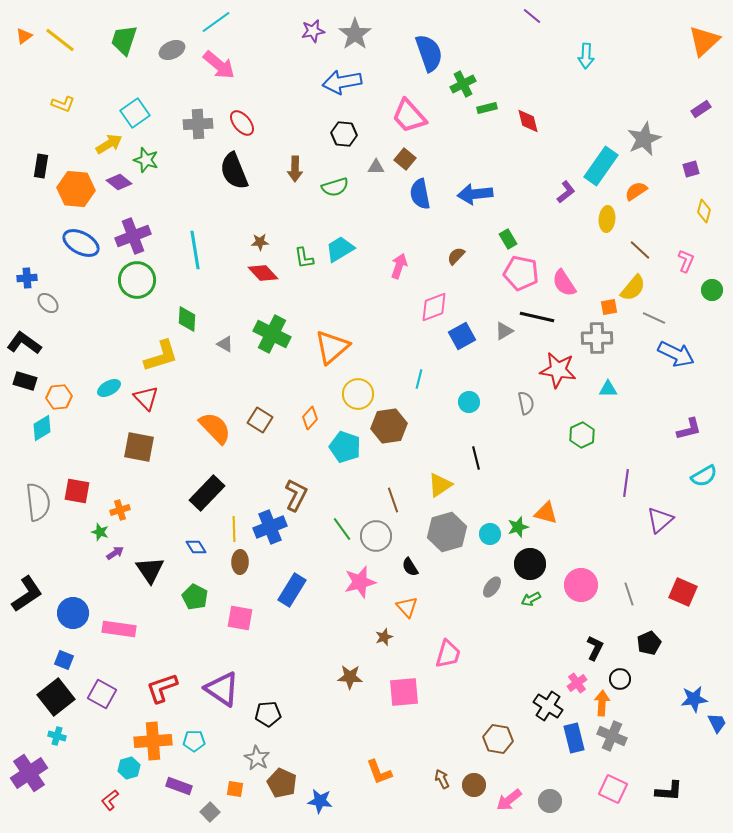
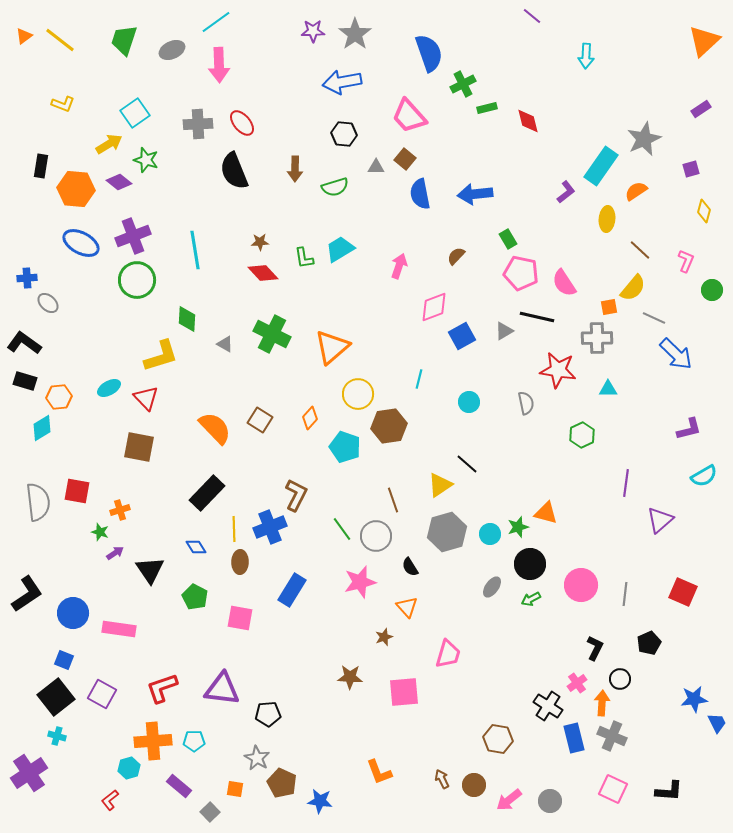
purple star at (313, 31): rotated 10 degrees clockwise
pink arrow at (219, 65): rotated 48 degrees clockwise
blue arrow at (676, 354): rotated 18 degrees clockwise
black line at (476, 458): moved 9 px left, 6 px down; rotated 35 degrees counterclockwise
gray line at (629, 594): moved 4 px left; rotated 25 degrees clockwise
purple triangle at (222, 689): rotated 27 degrees counterclockwise
purple rectangle at (179, 786): rotated 20 degrees clockwise
